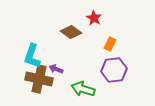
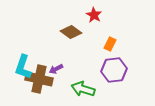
red star: moved 3 px up
cyan L-shape: moved 9 px left, 11 px down
purple arrow: rotated 48 degrees counterclockwise
